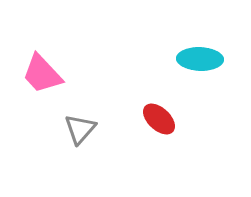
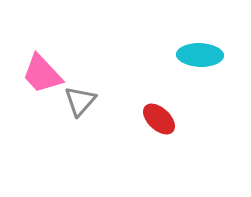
cyan ellipse: moved 4 px up
gray triangle: moved 28 px up
